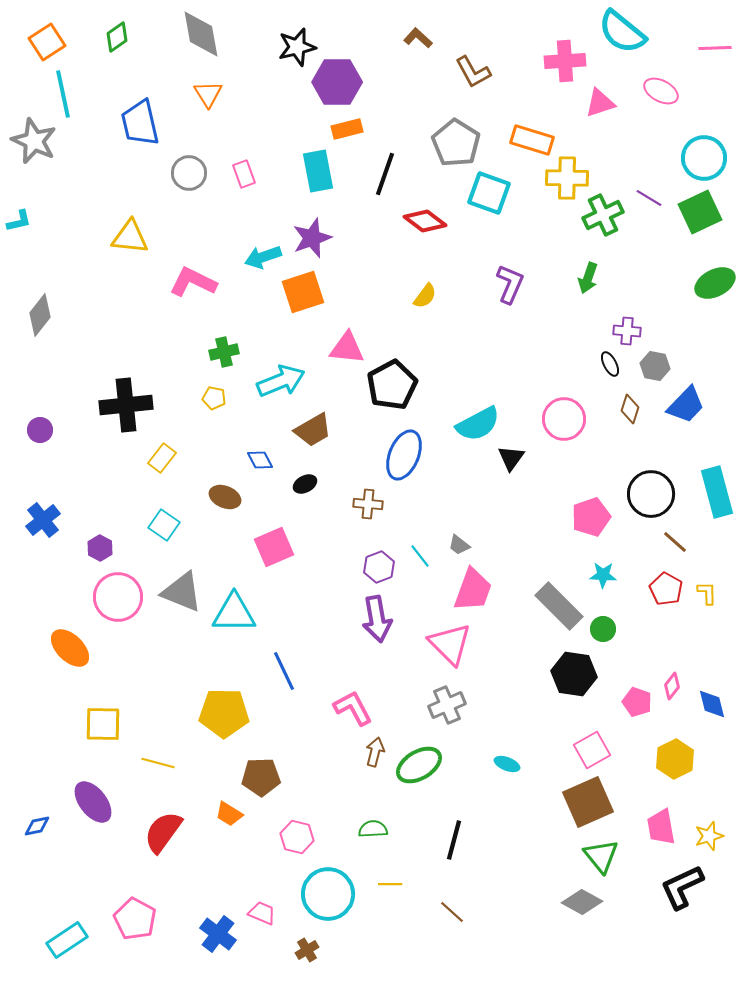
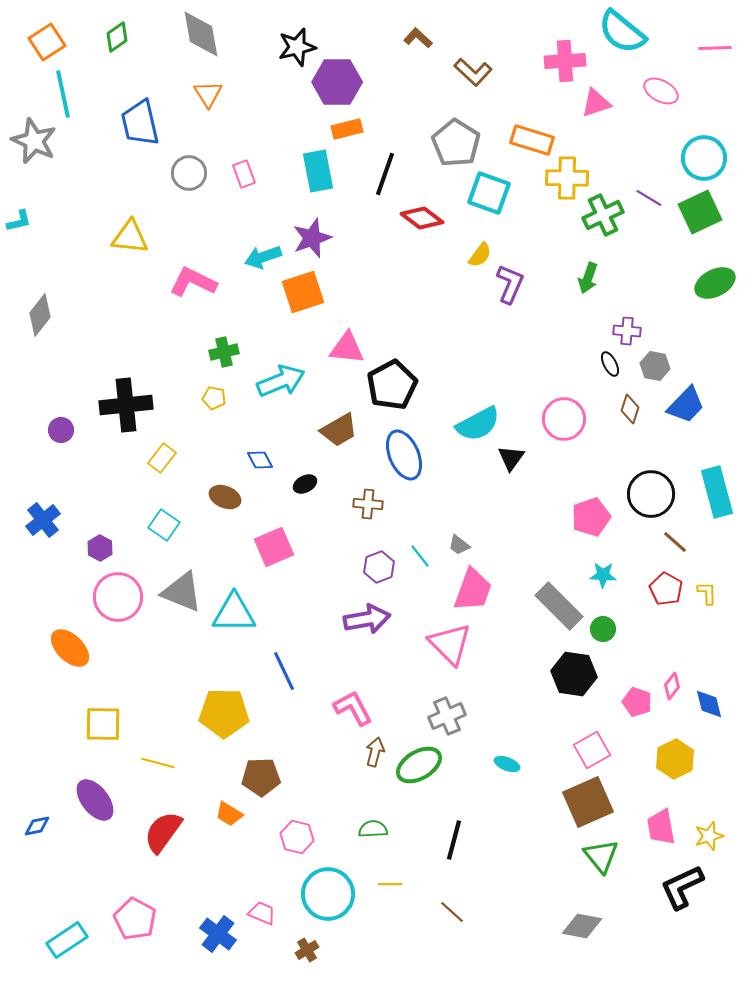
brown L-shape at (473, 72): rotated 18 degrees counterclockwise
pink triangle at (600, 103): moved 4 px left
red diamond at (425, 221): moved 3 px left, 3 px up
yellow semicircle at (425, 296): moved 55 px right, 41 px up
purple circle at (40, 430): moved 21 px right
brown trapezoid at (313, 430): moved 26 px right
blue ellipse at (404, 455): rotated 45 degrees counterclockwise
purple arrow at (377, 619): moved 10 px left; rotated 90 degrees counterclockwise
blue diamond at (712, 704): moved 3 px left
gray cross at (447, 705): moved 11 px down
purple ellipse at (93, 802): moved 2 px right, 2 px up
gray diamond at (582, 902): moved 24 px down; rotated 18 degrees counterclockwise
